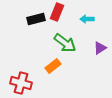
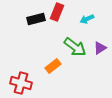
cyan arrow: rotated 24 degrees counterclockwise
green arrow: moved 10 px right, 4 px down
